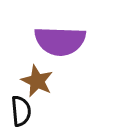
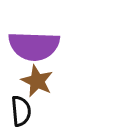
purple semicircle: moved 26 px left, 5 px down
